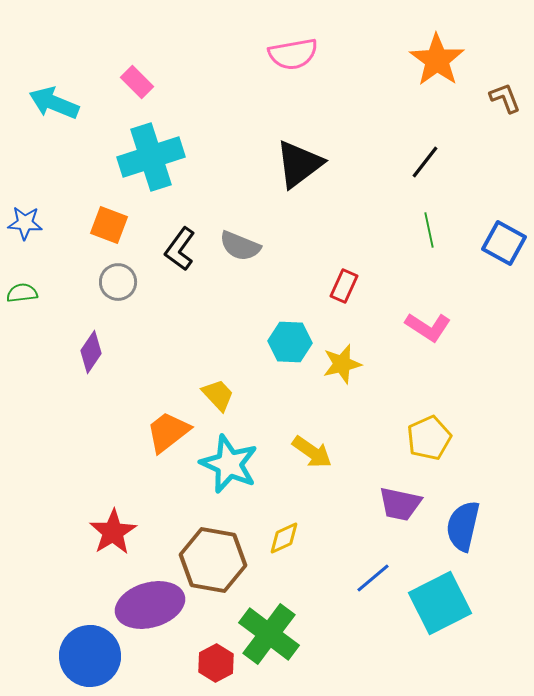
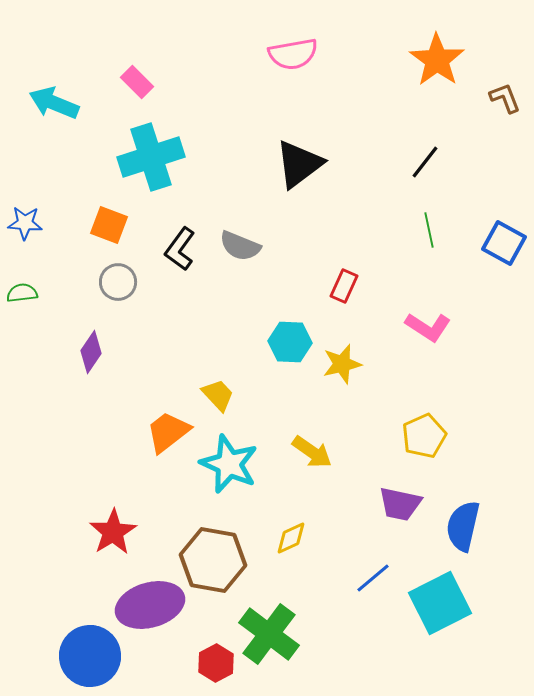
yellow pentagon: moved 5 px left, 2 px up
yellow diamond: moved 7 px right
